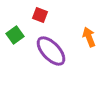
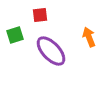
red square: rotated 28 degrees counterclockwise
green square: rotated 18 degrees clockwise
